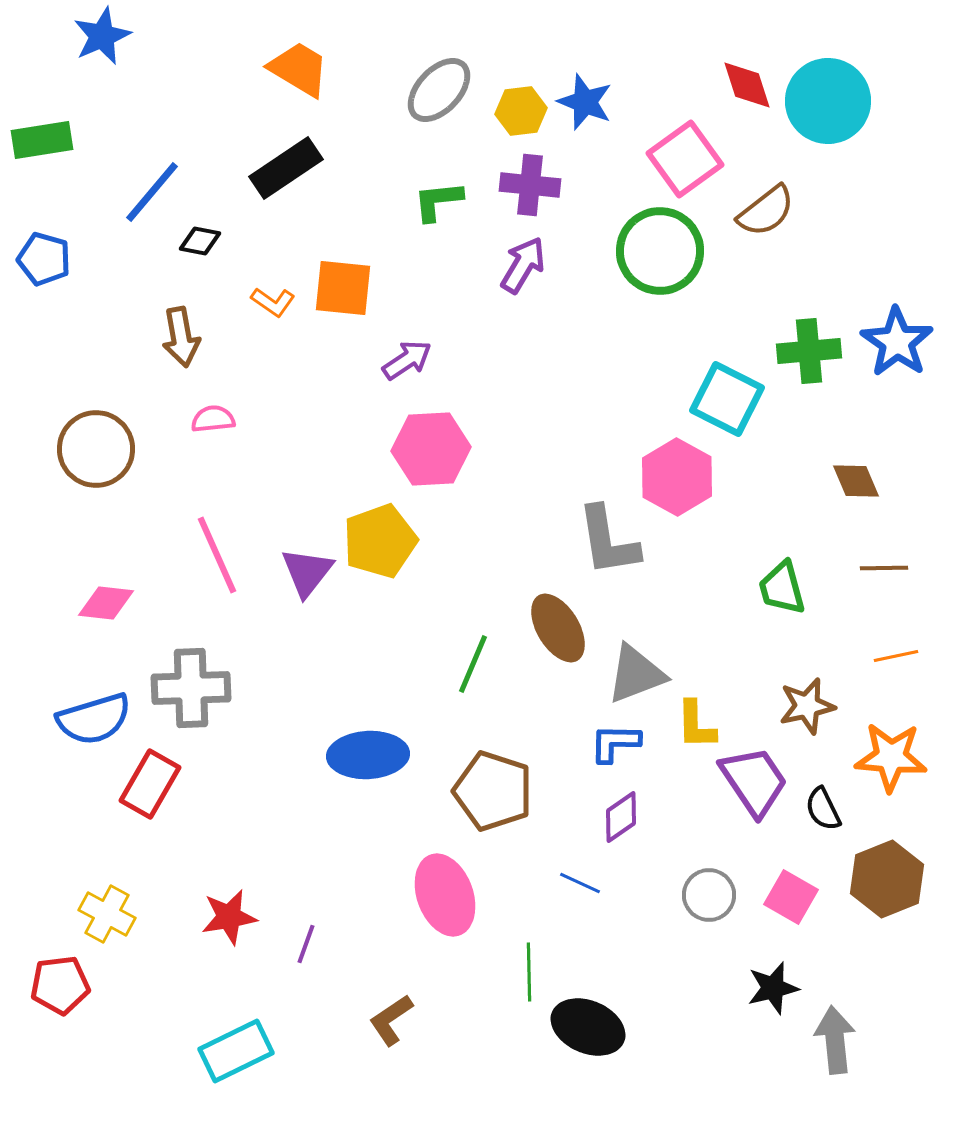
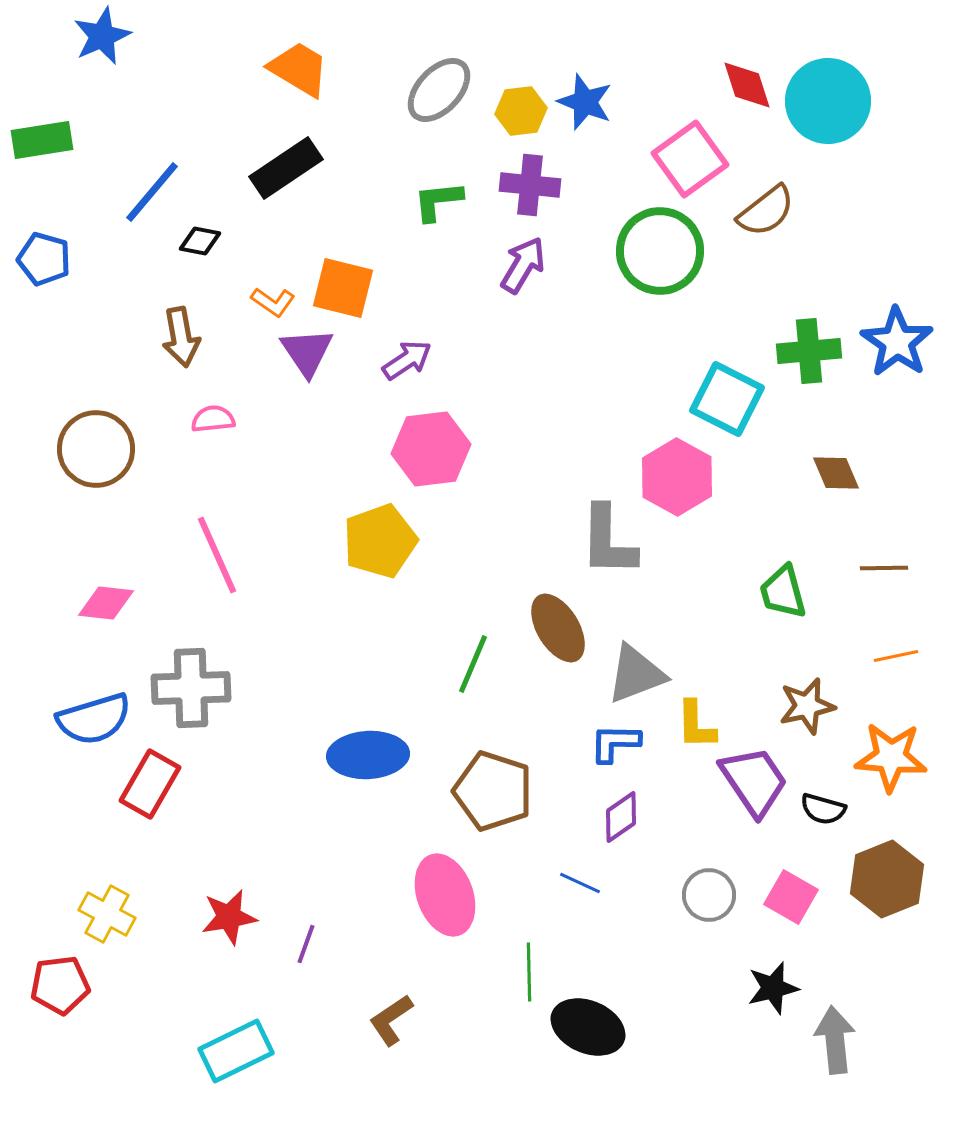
pink square at (685, 159): moved 5 px right
orange square at (343, 288): rotated 8 degrees clockwise
pink hexagon at (431, 449): rotated 4 degrees counterclockwise
brown diamond at (856, 481): moved 20 px left, 8 px up
gray L-shape at (608, 541): rotated 10 degrees clockwise
purple triangle at (307, 572): moved 220 px up; rotated 12 degrees counterclockwise
green trapezoid at (782, 588): moved 1 px right, 4 px down
black semicircle at (823, 809): rotated 48 degrees counterclockwise
